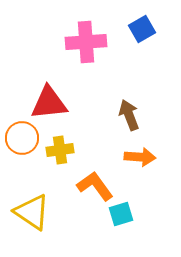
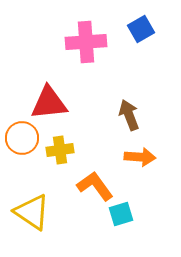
blue square: moved 1 px left
